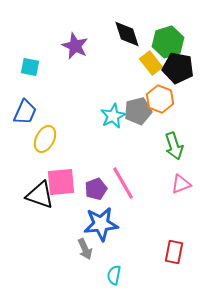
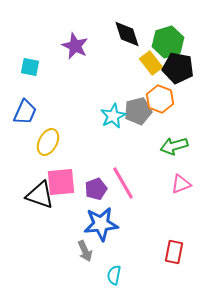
yellow ellipse: moved 3 px right, 3 px down
green arrow: rotated 92 degrees clockwise
gray arrow: moved 2 px down
